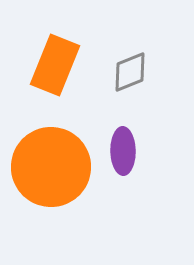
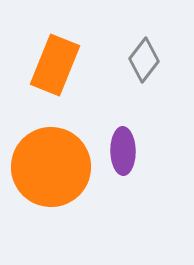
gray diamond: moved 14 px right, 12 px up; rotated 30 degrees counterclockwise
